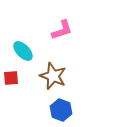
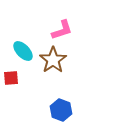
brown star: moved 16 px up; rotated 16 degrees clockwise
